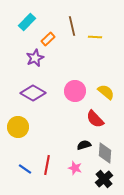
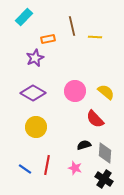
cyan rectangle: moved 3 px left, 5 px up
orange rectangle: rotated 32 degrees clockwise
yellow circle: moved 18 px right
black cross: rotated 18 degrees counterclockwise
